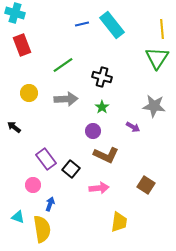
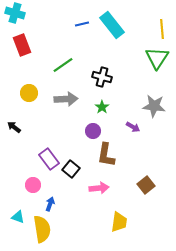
brown L-shape: rotated 75 degrees clockwise
purple rectangle: moved 3 px right
brown square: rotated 18 degrees clockwise
